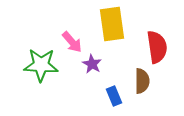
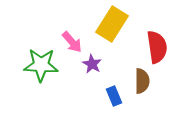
yellow rectangle: rotated 40 degrees clockwise
